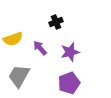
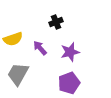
gray trapezoid: moved 1 px left, 2 px up
